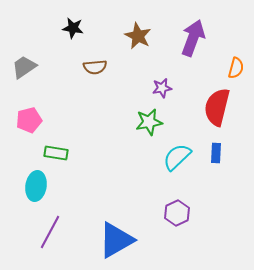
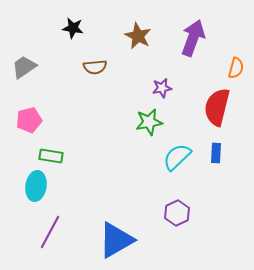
green rectangle: moved 5 px left, 3 px down
